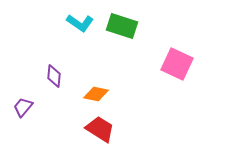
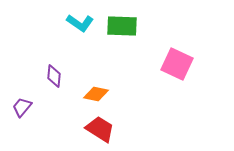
green rectangle: rotated 16 degrees counterclockwise
purple trapezoid: moved 1 px left
